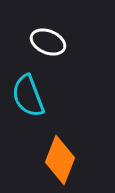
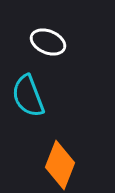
orange diamond: moved 5 px down
